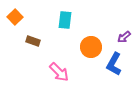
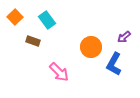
cyan rectangle: moved 18 px left; rotated 42 degrees counterclockwise
